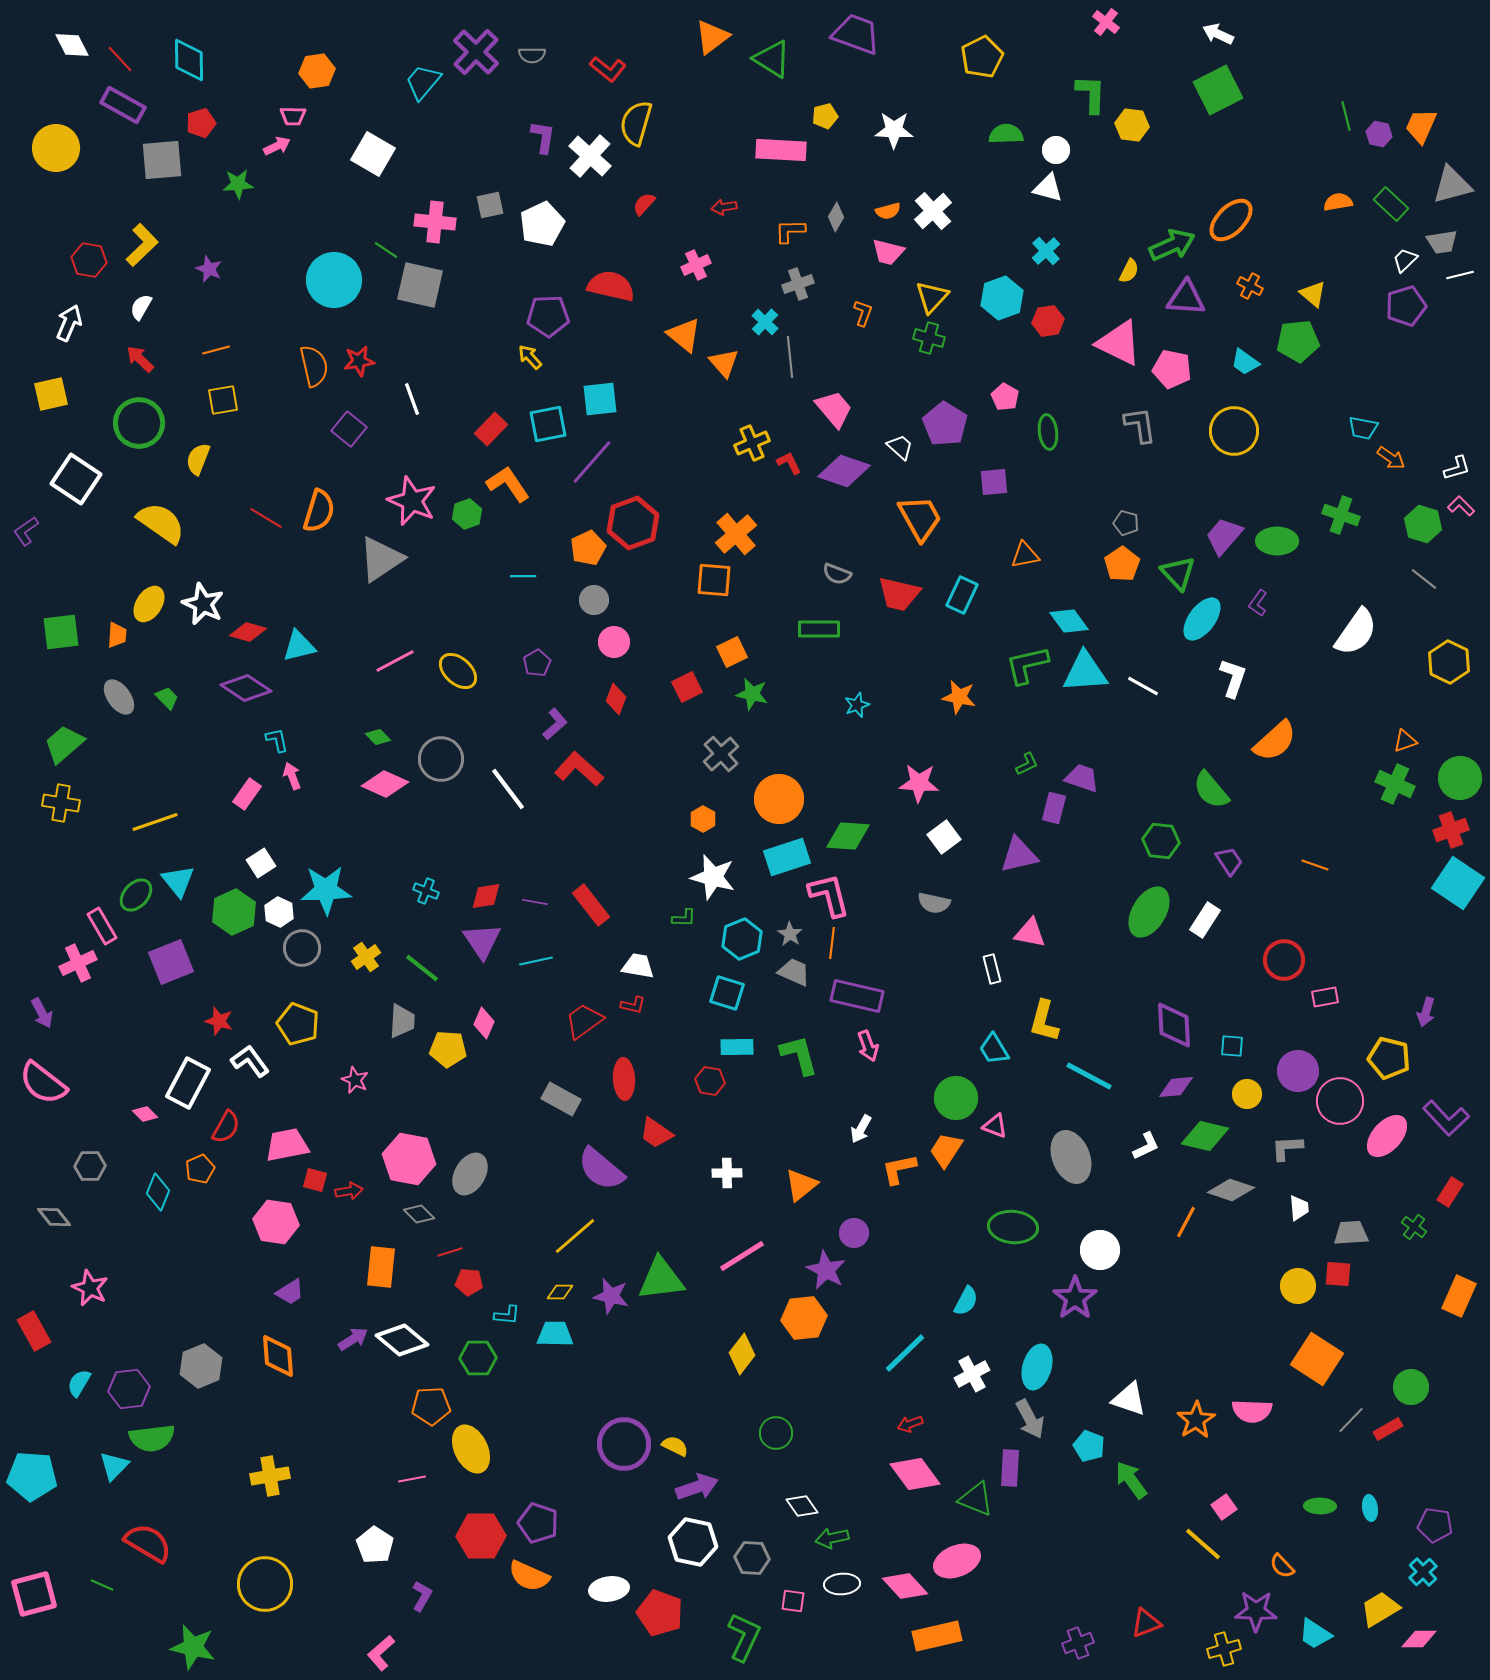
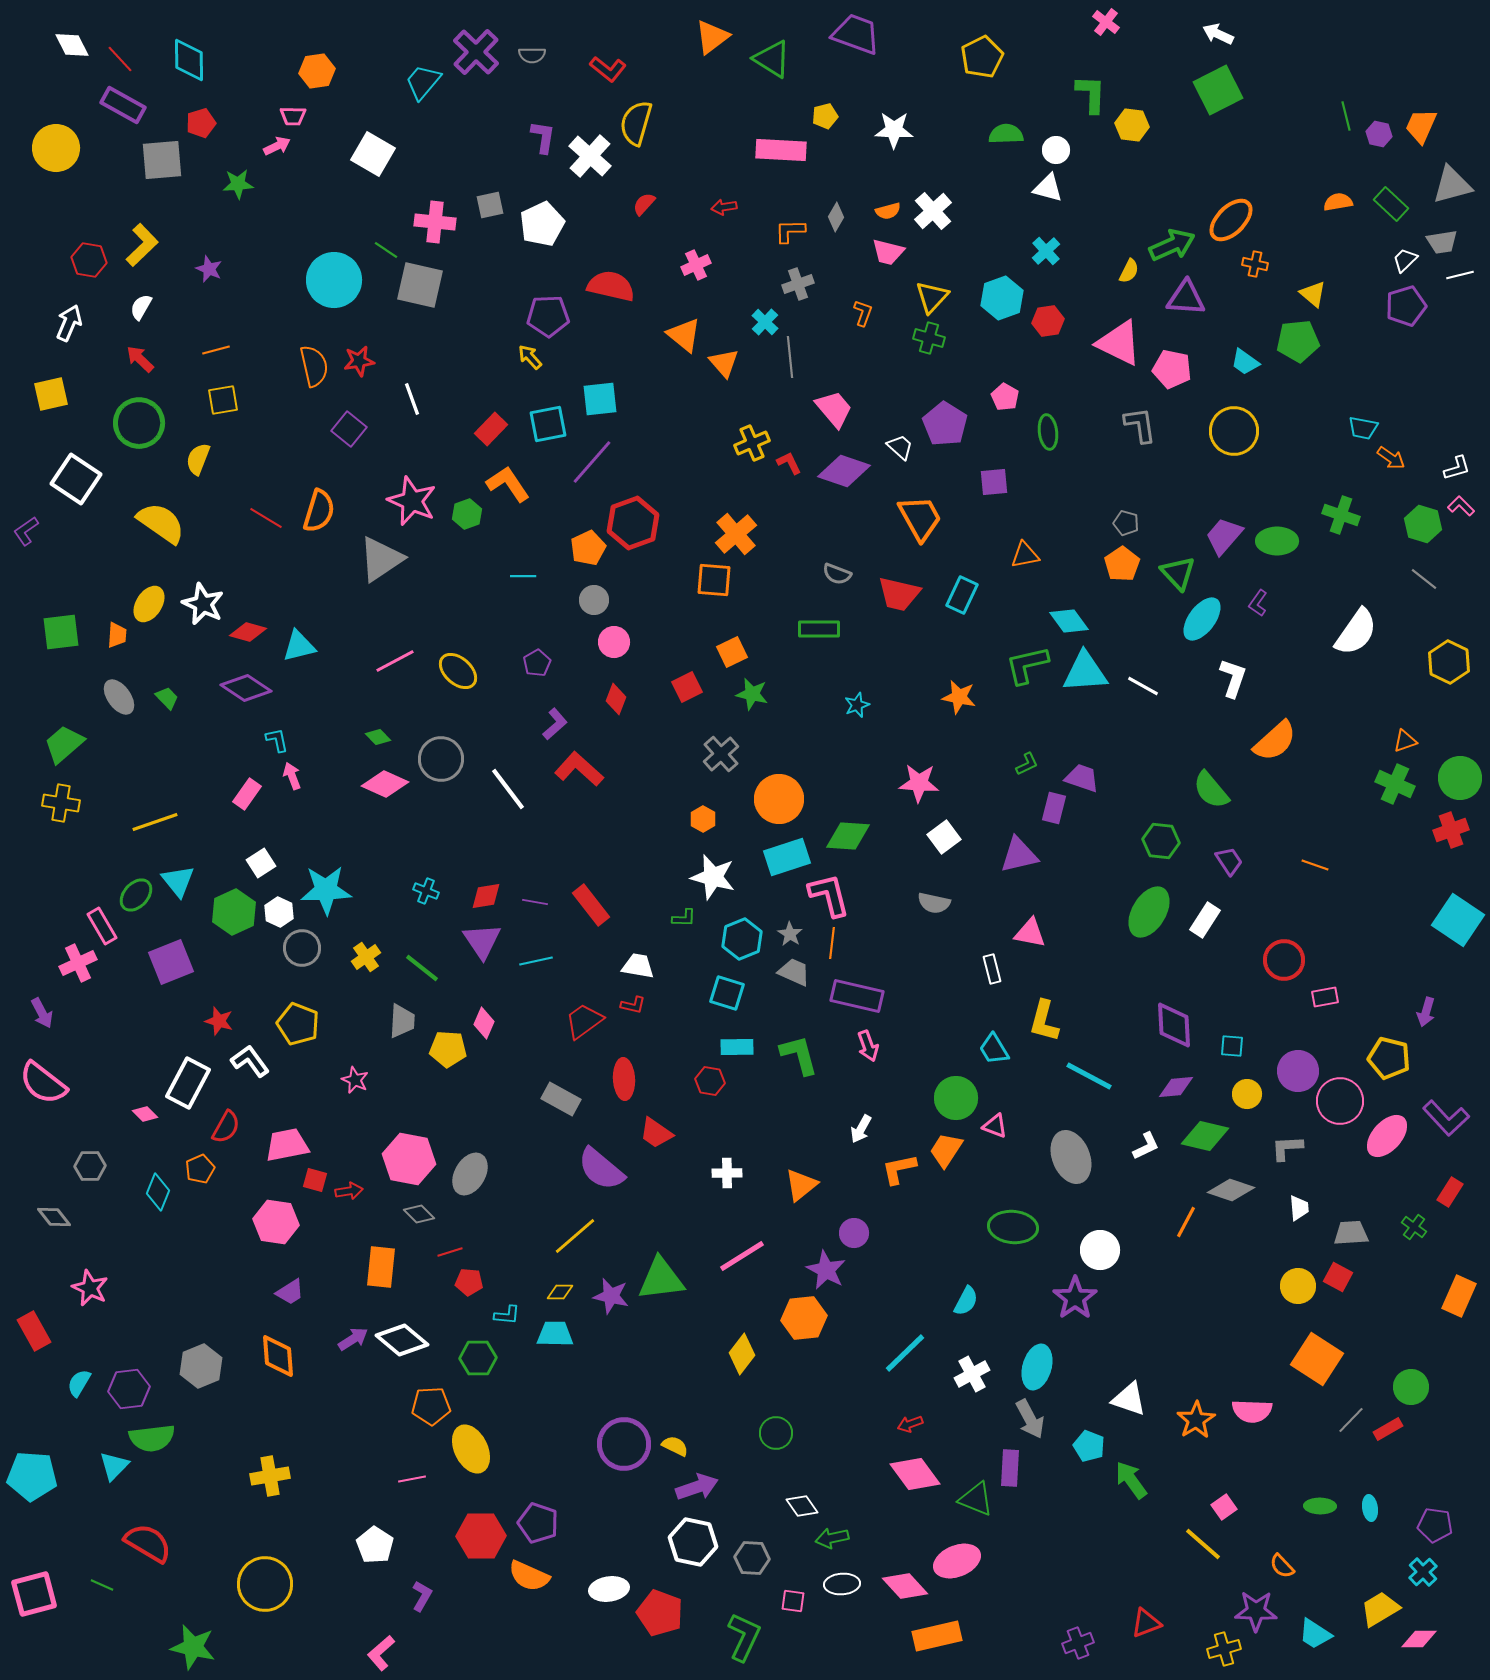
orange cross at (1250, 286): moved 5 px right, 22 px up; rotated 15 degrees counterclockwise
cyan square at (1458, 883): moved 37 px down
red square at (1338, 1274): moved 3 px down; rotated 24 degrees clockwise
